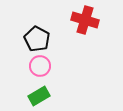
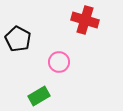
black pentagon: moved 19 px left
pink circle: moved 19 px right, 4 px up
